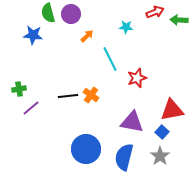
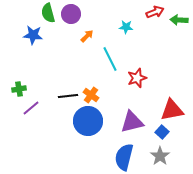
purple triangle: rotated 25 degrees counterclockwise
blue circle: moved 2 px right, 28 px up
